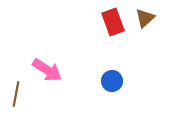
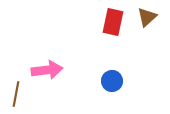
brown triangle: moved 2 px right, 1 px up
red rectangle: rotated 32 degrees clockwise
pink arrow: rotated 40 degrees counterclockwise
